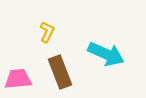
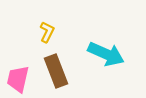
brown rectangle: moved 4 px left, 1 px up
pink trapezoid: rotated 72 degrees counterclockwise
